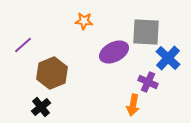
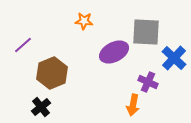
blue cross: moved 6 px right
